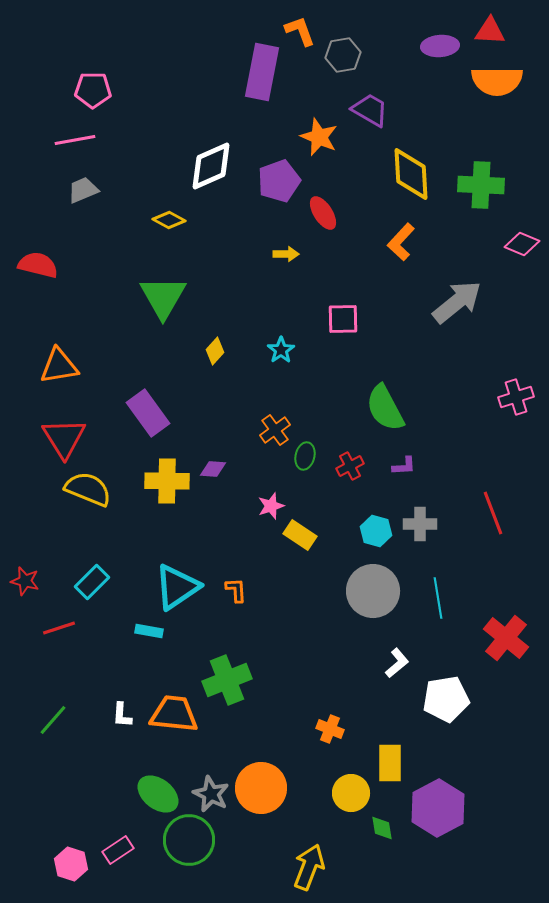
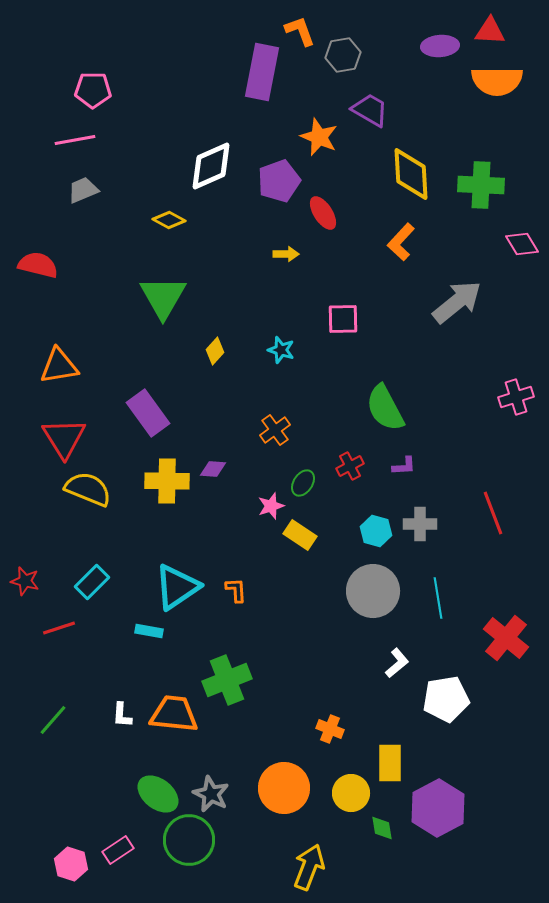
pink diamond at (522, 244): rotated 36 degrees clockwise
cyan star at (281, 350): rotated 20 degrees counterclockwise
green ellipse at (305, 456): moved 2 px left, 27 px down; rotated 20 degrees clockwise
orange circle at (261, 788): moved 23 px right
